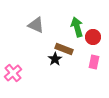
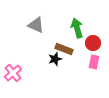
green arrow: moved 1 px down
red circle: moved 6 px down
black star: rotated 16 degrees clockwise
